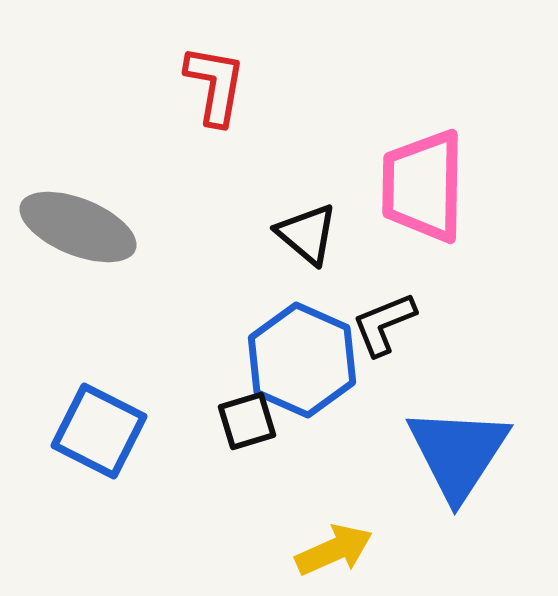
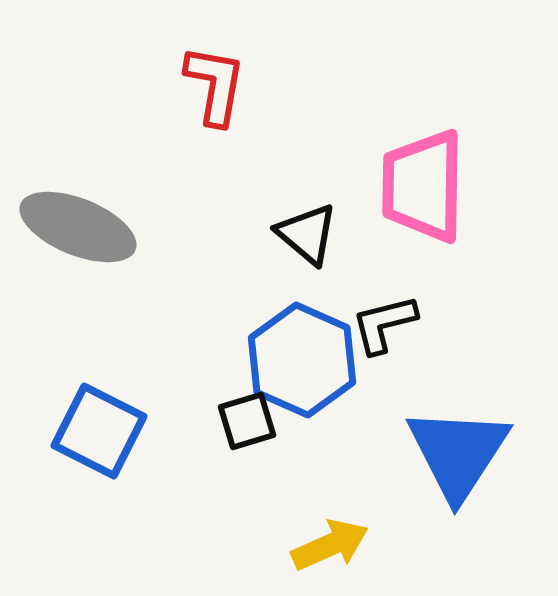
black L-shape: rotated 8 degrees clockwise
yellow arrow: moved 4 px left, 5 px up
